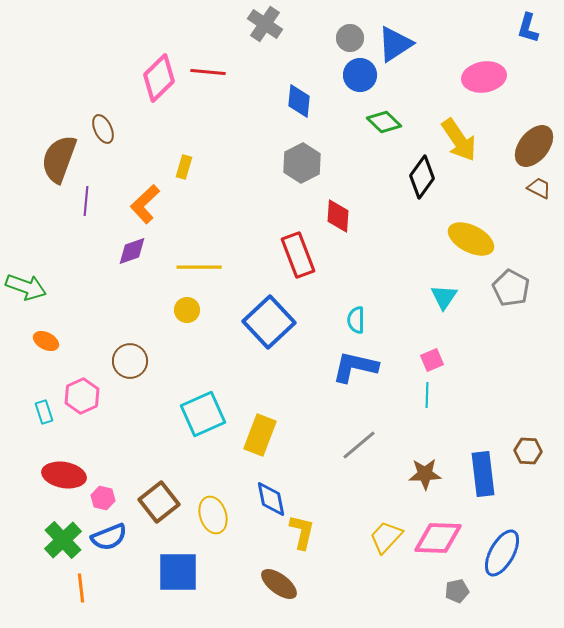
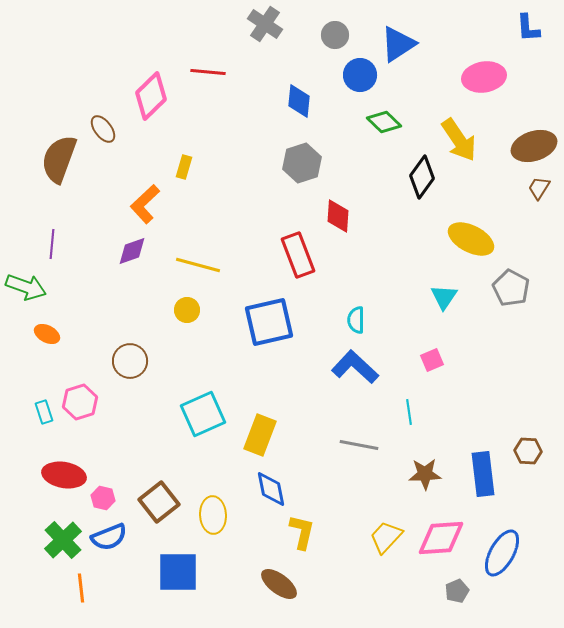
blue L-shape at (528, 28): rotated 20 degrees counterclockwise
gray circle at (350, 38): moved 15 px left, 3 px up
blue triangle at (395, 44): moved 3 px right
pink diamond at (159, 78): moved 8 px left, 18 px down
brown ellipse at (103, 129): rotated 12 degrees counterclockwise
brown ellipse at (534, 146): rotated 33 degrees clockwise
gray hexagon at (302, 163): rotated 9 degrees clockwise
brown trapezoid at (539, 188): rotated 85 degrees counterclockwise
purple line at (86, 201): moved 34 px left, 43 px down
yellow line at (199, 267): moved 1 px left, 2 px up; rotated 15 degrees clockwise
blue square at (269, 322): rotated 30 degrees clockwise
orange ellipse at (46, 341): moved 1 px right, 7 px up
blue L-shape at (355, 367): rotated 30 degrees clockwise
cyan line at (427, 395): moved 18 px left, 17 px down; rotated 10 degrees counterclockwise
pink hexagon at (82, 396): moved 2 px left, 6 px down; rotated 8 degrees clockwise
gray line at (359, 445): rotated 51 degrees clockwise
blue diamond at (271, 499): moved 10 px up
yellow ellipse at (213, 515): rotated 15 degrees clockwise
pink diamond at (438, 538): moved 3 px right; rotated 6 degrees counterclockwise
gray pentagon at (457, 591): rotated 10 degrees counterclockwise
